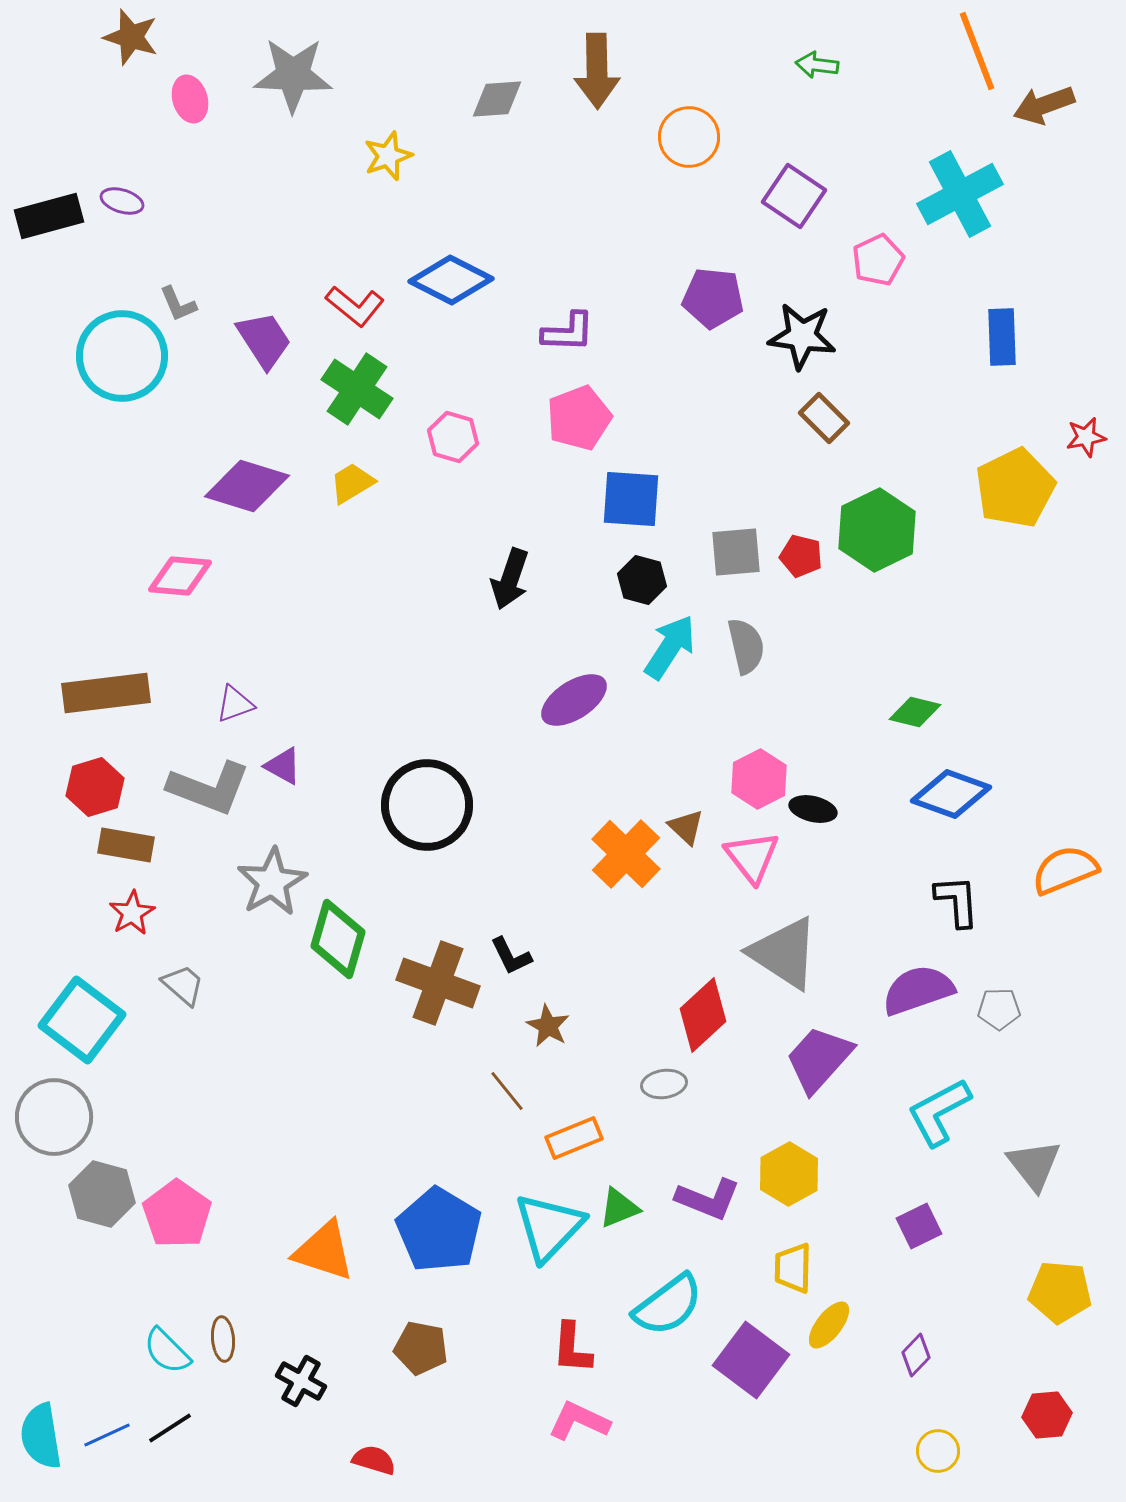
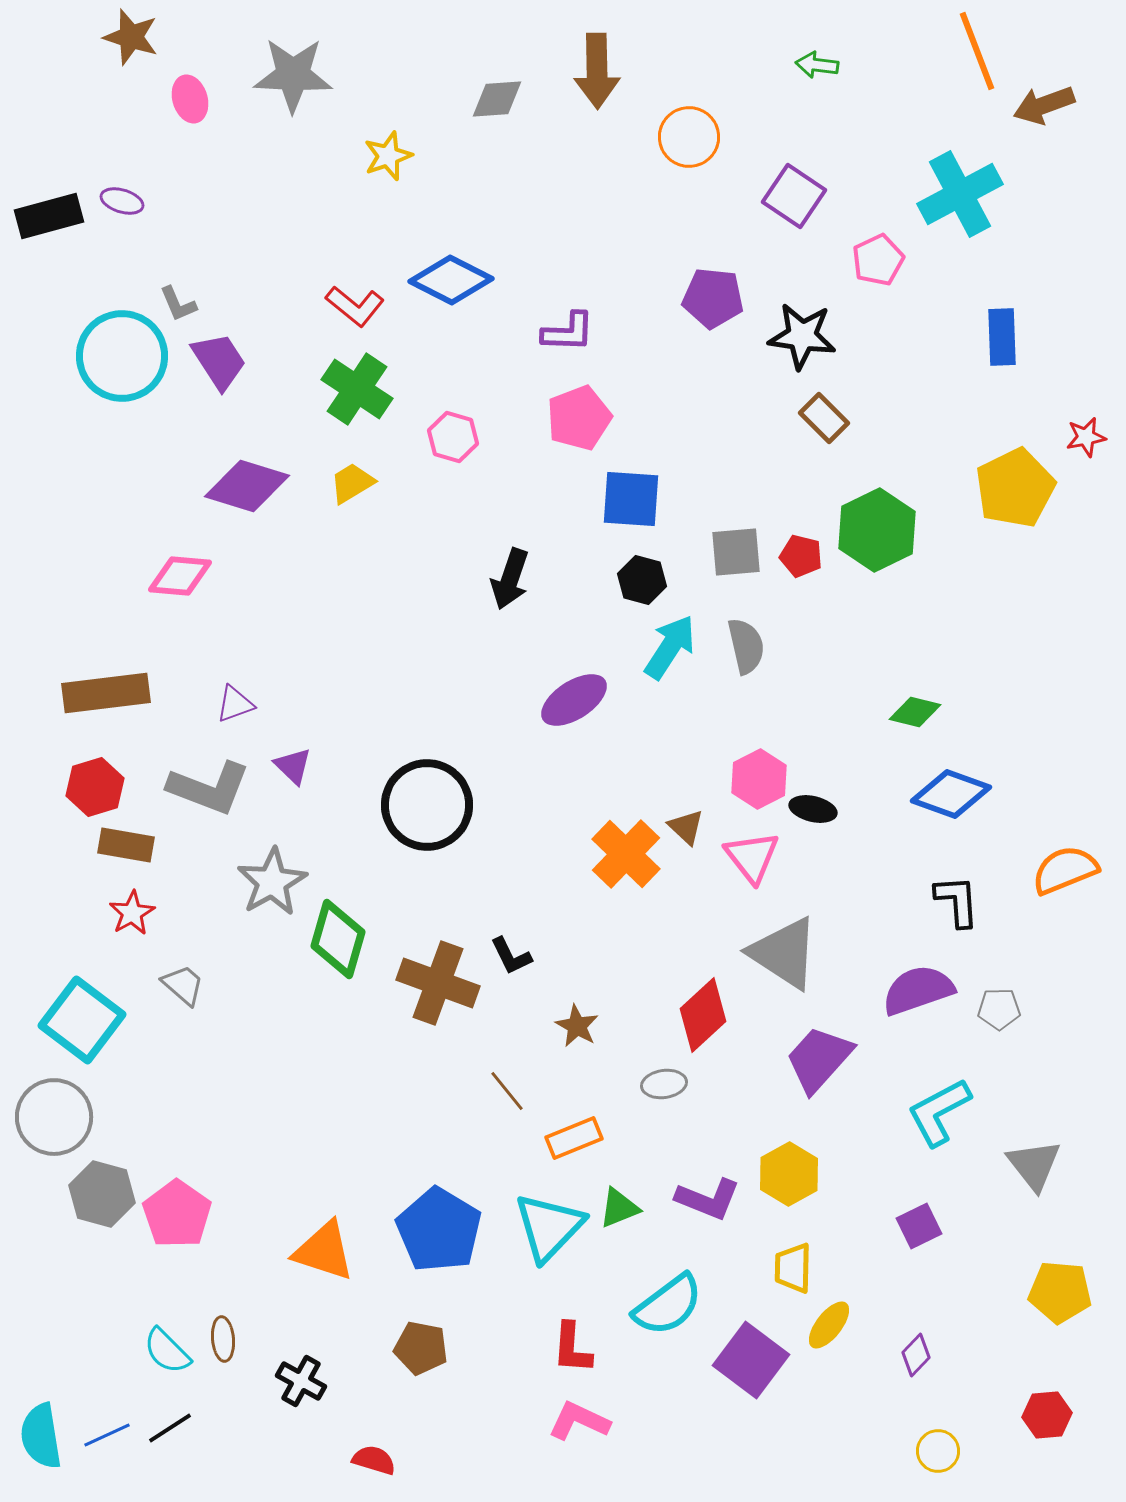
purple trapezoid at (264, 340): moved 45 px left, 21 px down
purple triangle at (283, 766): moved 10 px right; rotated 15 degrees clockwise
brown star at (548, 1026): moved 29 px right
